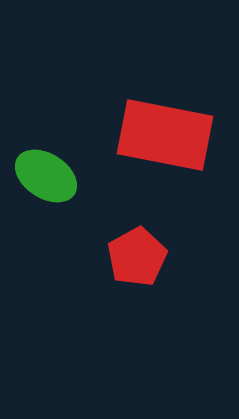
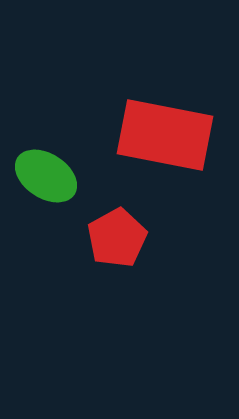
red pentagon: moved 20 px left, 19 px up
